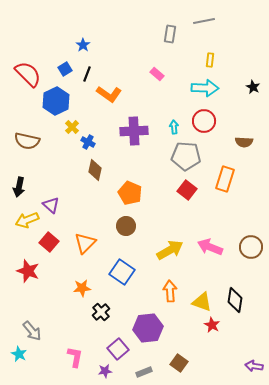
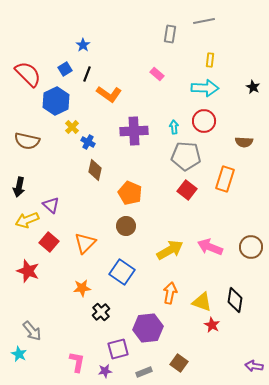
orange arrow at (170, 291): moved 2 px down; rotated 15 degrees clockwise
purple square at (118, 349): rotated 25 degrees clockwise
pink L-shape at (75, 357): moved 2 px right, 5 px down
